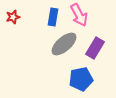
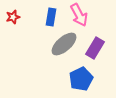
blue rectangle: moved 2 px left
blue pentagon: rotated 15 degrees counterclockwise
